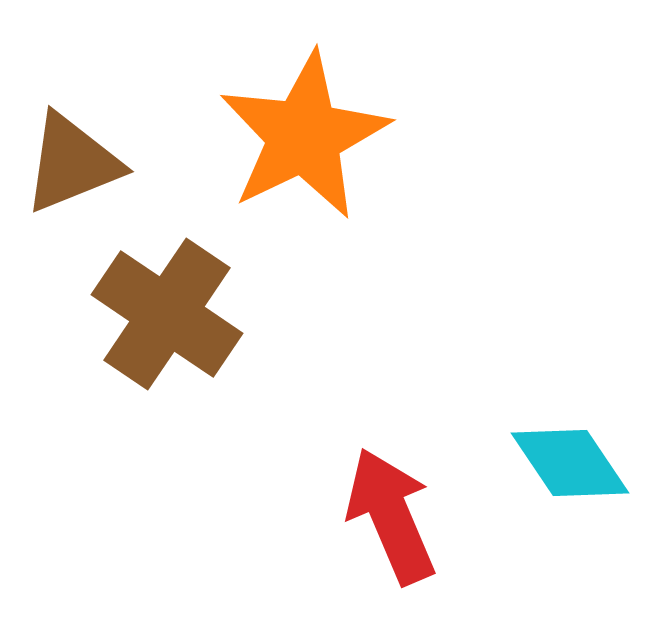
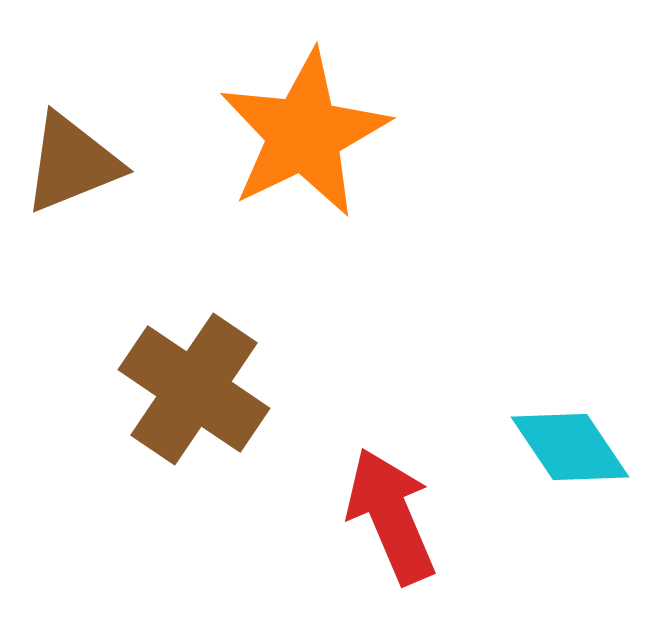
orange star: moved 2 px up
brown cross: moved 27 px right, 75 px down
cyan diamond: moved 16 px up
